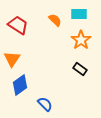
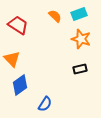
cyan rectangle: rotated 21 degrees counterclockwise
orange semicircle: moved 4 px up
orange star: moved 1 px up; rotated 18 degrees counterclockwise
orange triangle: rotated 18 degrees counterclockwise
black rectangle: rotated 48 degrees counterclockwise
blue semicircle: rotated 77 degrees clockwise
